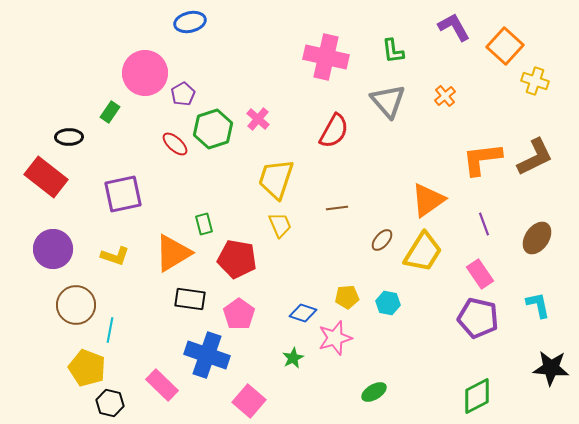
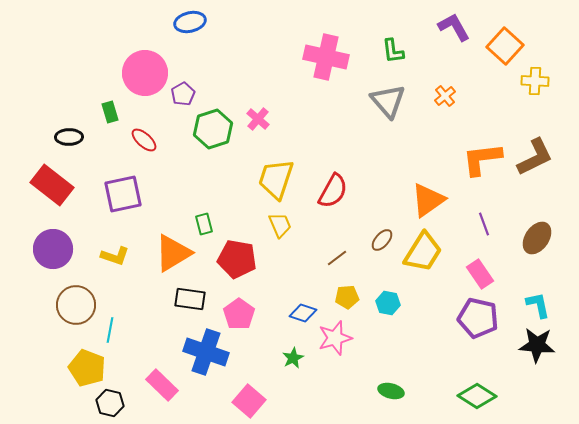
yellow cross at (535, 81): rotated 16 degrees counterclockwise
green rectangle at (110, 112): rotated 50 degrees counterclockwise
red semicircle at (334, 131): moved 1 px left, 60 px down
red ellipse at (175, 144): moved 31 px left, 4 px up
red rectangle at (46, 177): moved 6 px right, 8 px down
brown line at (337, 208): moved 50 px down; rotated 30 degrees counterclockwise
blue cross at (207, 355): moved 1 px left, 3 px up
black star at (551, 368): moved 14 px left, 23 px up
green ellipse at (374, 392): moved 17 px right, 1 px up; rotated 45 degrees clockwise
green diamond at (477, 396): rotated 60 degrees clockwise
